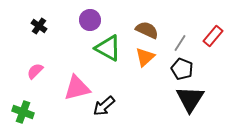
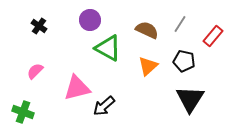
gray line: moved 19 px up
orange triangle: moved 3 px right, 9 px down
black pentagon: moved 2 px right, 8 px up; rotated 10 degrees counterclockwise
